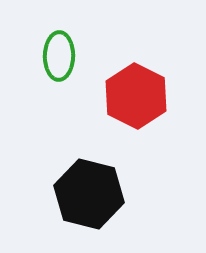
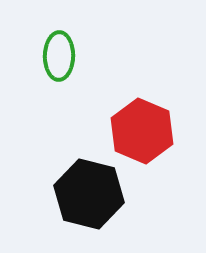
red hexagon: moved 6 px right, 35 px down; rotated 4 degrees counterclockwise
